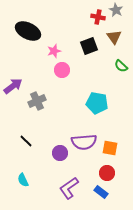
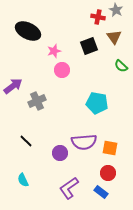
red circle: moved 1 px right
